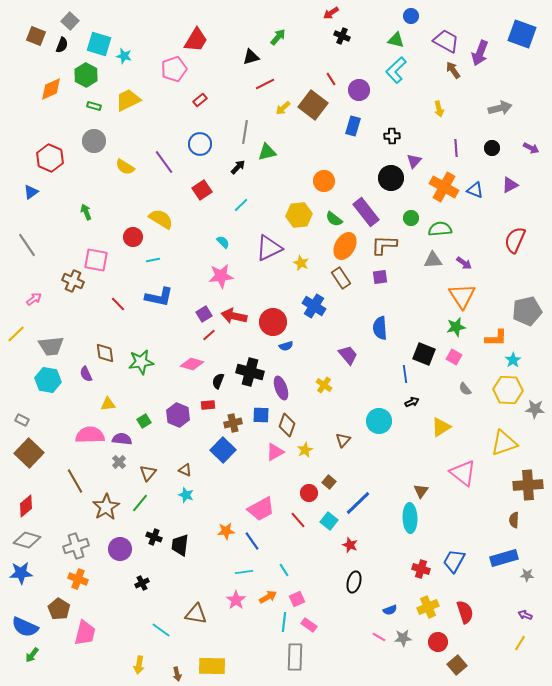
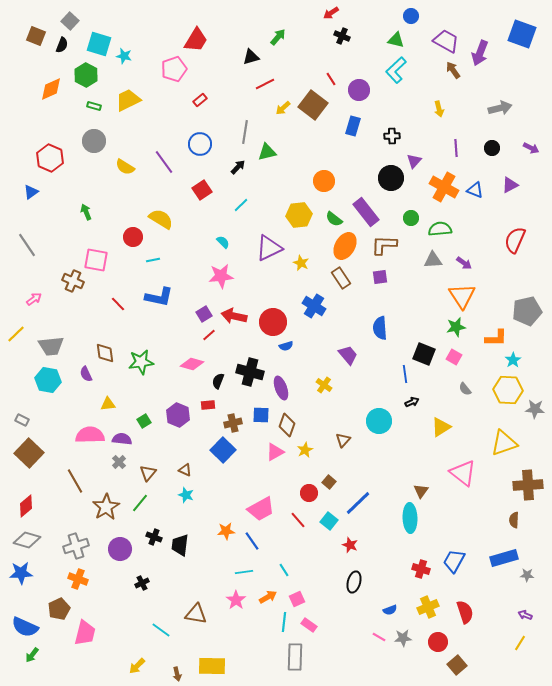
brown pentagon at (59, 609): rotated 15 degrees clockwise
yellow arrow at (139, 665): moved 2 px left, 1 px down; rotated 36 degrees clockwise
